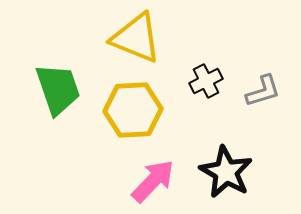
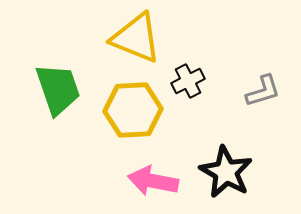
black cross: moved 18 px left
pink arrow: rotated 123 degrees counterclockwise
